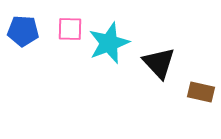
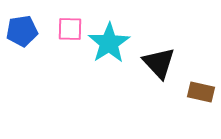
blue pentagon: moved 1 px left; rotated 12 degrees counterclockwise
cyan star: rotated 12 degrees counterclockwise
